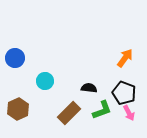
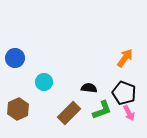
cyan circle: moved 1 px left, 1 px down
